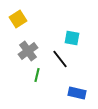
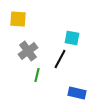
yellow square: rotated 36 degrees clockwise
black line: rotated 66 degrees clockwise
